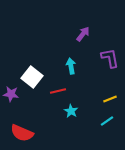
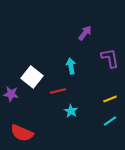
purple arrow: moved 2 px right, 1 px up
cyan line: moved 3 px right
